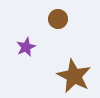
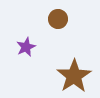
brown star: rotated 12 degrees clockwise
